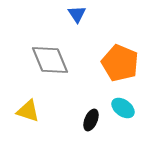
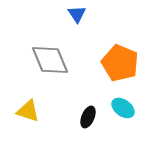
black ellipse: moved 3 px left, 3 px up
